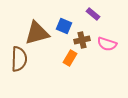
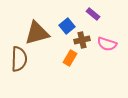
blue square: moved 3 px right; rotated 28 degrees clockwise
